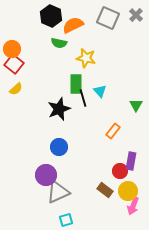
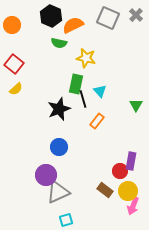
orange circle: moved 24 px up
green rectangle: rotated 12 degrees clockwise
black line: moved 1 px down
orange rectangle: moved 16 px left, 10 px up
